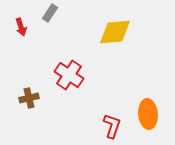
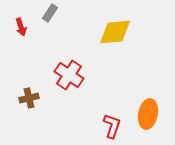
orange ellipse: rotated 16 degrees clockwise
